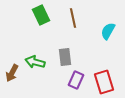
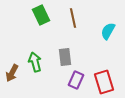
green arrow: rotated 60 degrees clockwise
